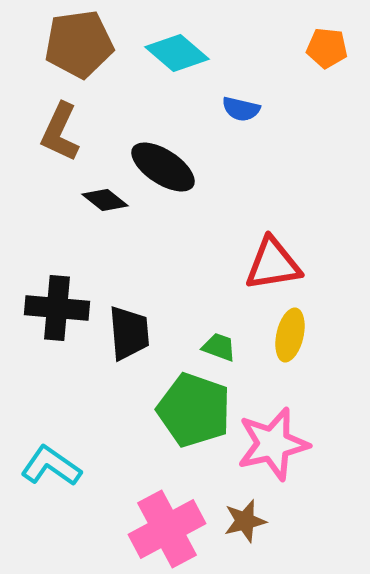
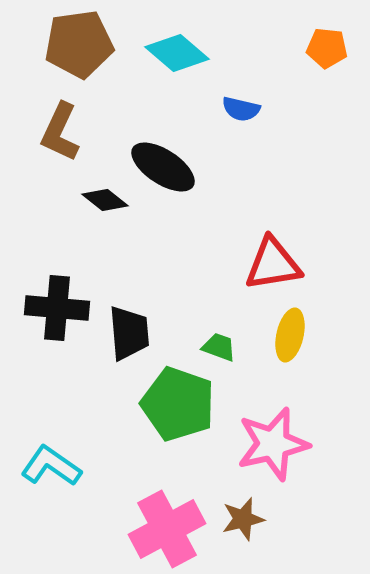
green pentagon: moved 16 px left, 6 px up
brown star: moved 2 px left, 2 px up
